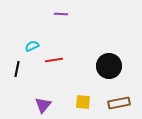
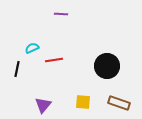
cyan semicircle: moved 2 px down
black circle: moved 2 px left
brown rectangle: rotated 30 degrees clockwise
